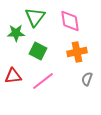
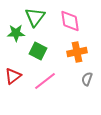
red triangle: rotated 30 degrees counterclockwise
pink line: moved 2 px right
